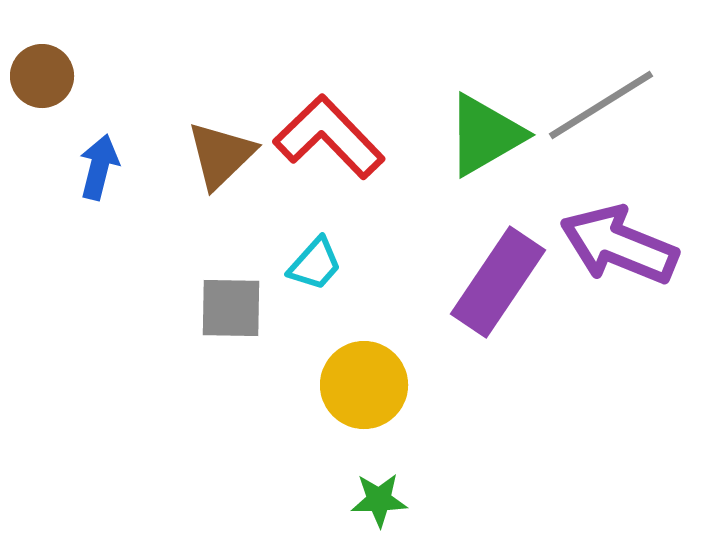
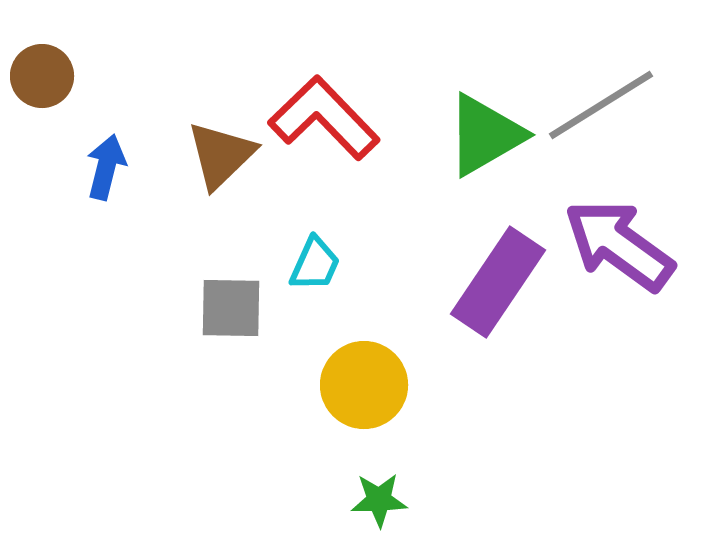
red L-shape: moved 5 px left, 19 px up
blue arrow: moved 7 px right
purple arrow: rotated 14 degrees clockwise
cyan trapezoid: rotated 18 degrees counterclockwise
